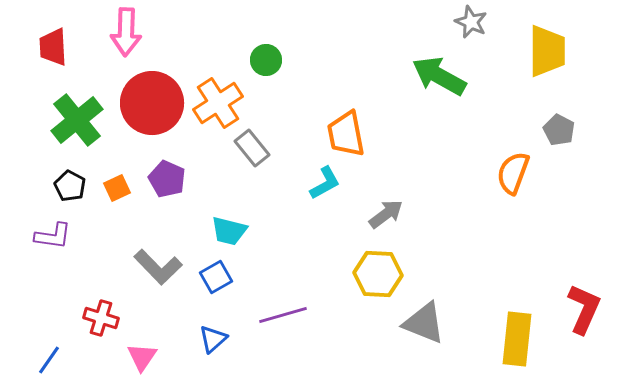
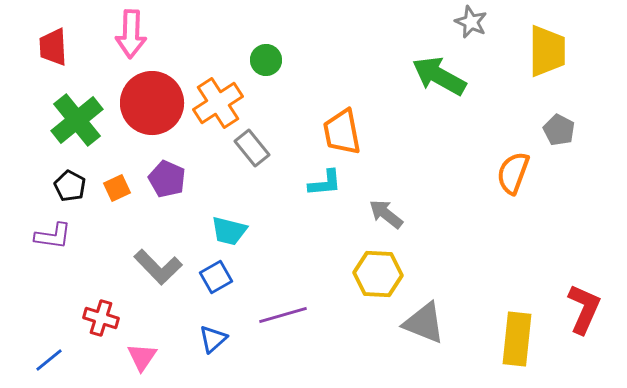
pink arrow: moved 5 px right, 2 px down
orange trapezoid: moved 4 px left, 2 px up
cyan L-shape: rotated 24 degrees clockwise
gray arrow: rotated 105 degrees counterclockwise
blue line: rotated 16 degrees clockwise
